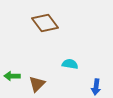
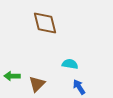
brown diamond: rotated 24 degrees clockwise
blue arrow: moved 17 px left; rotated 140 degrees clockwise
